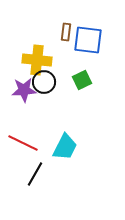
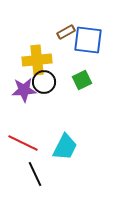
brown rectangle: rotated 54 degrees clockwise
yellow cross: rotated 12 degrees counterclockwise
black line: rotated 55 degrees counterclockwise
